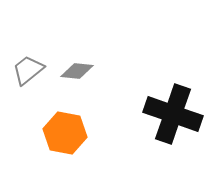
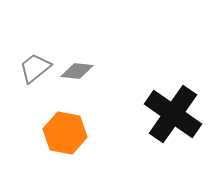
gray trapezoid: moved 7 px right, 2 px up
black cross: rotated 16 degrees clockwise
